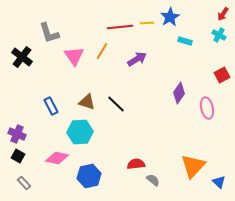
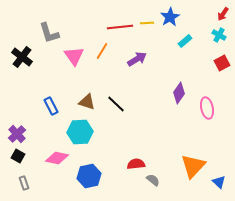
cyan rectangle: rotated 56 degrees counterclockwise
red square: moved 12 px up
purple cross: rotated 24 degrees clockwise
gray rectangle: rotated 24 degrees clockwise
